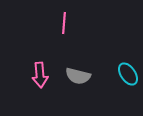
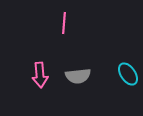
gray semicircle: rotated 20 degrees counterclockwise
